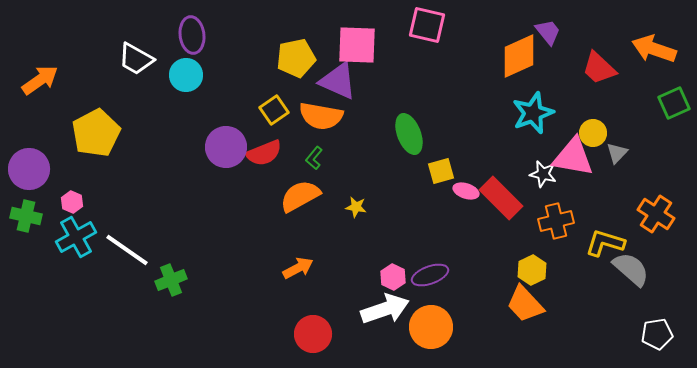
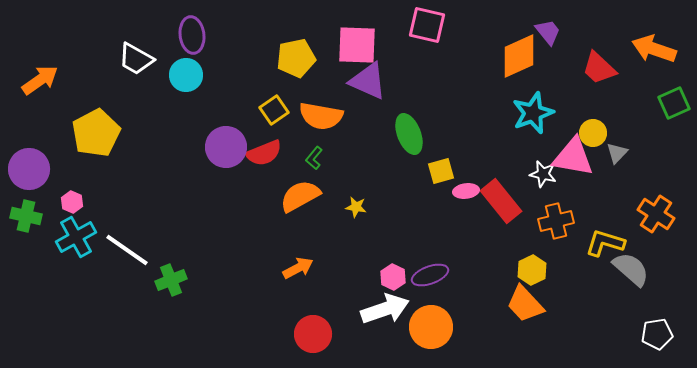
purple triangle at (338, 81): moved 30 px right
pink ellipse at (466, 191): rotated 25 degrees counterclockwise
red rectangle at (501, 198): moved 3 px down; rotated 6 degrees clockwise
